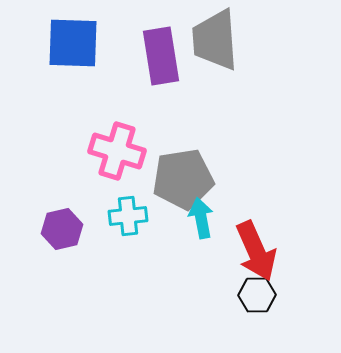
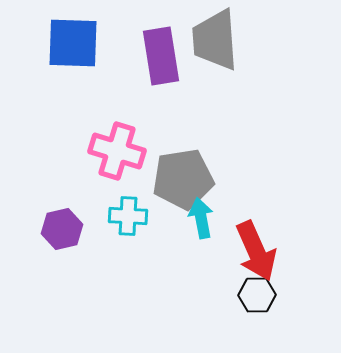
cyan cross: rotated 9 degrees clockwise
